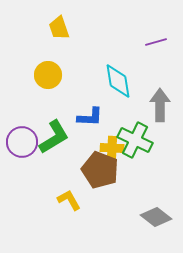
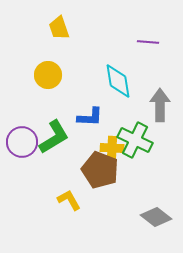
purple line: moved 8 px left; rotated 20 degrees clockwise
